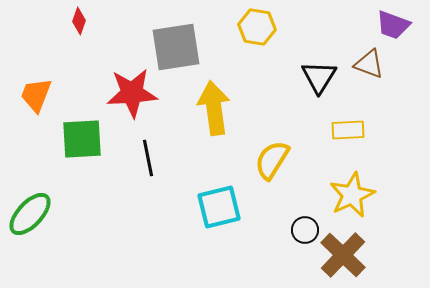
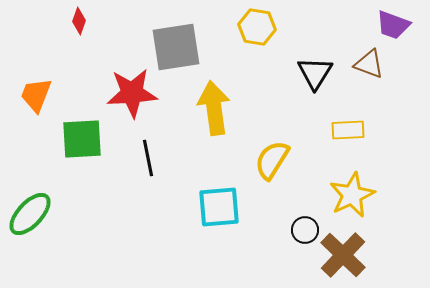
black triangle: moved 4 px left, 4 px up
cyan square: rotated 9 degrees clockwise
